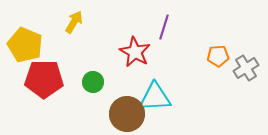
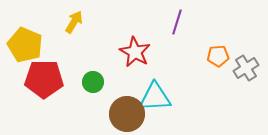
purple line: moved 13 px right, 5 px up
